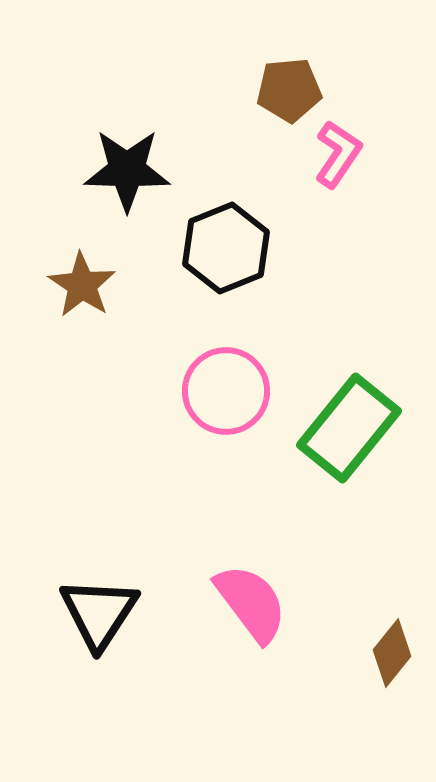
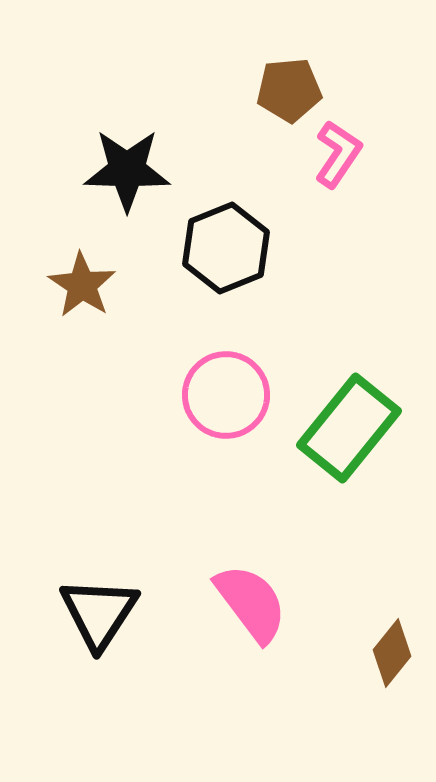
pink circle: moved 4 px down
